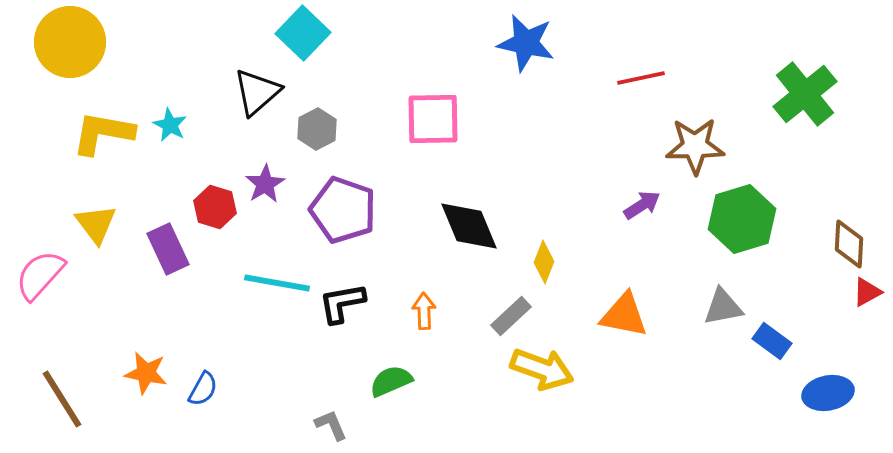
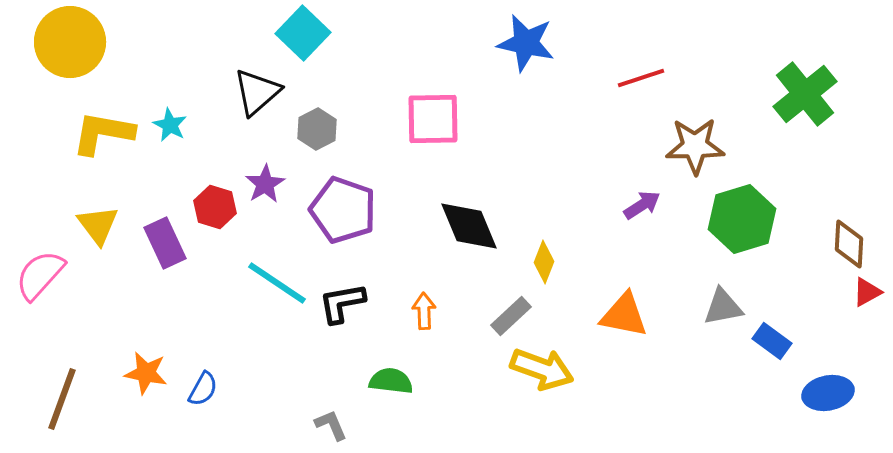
red line: rotated 6 degrees counterclockwise
yellow triangle: moved 2 px right, 1 px down
purple rectangle: moved 3 px left, 6 px up
cyan line: rotated 24 degrees clockwise
green semicircle: rotated 30 degrees clockwise
brown line: rotated 52 degrees clockwise
